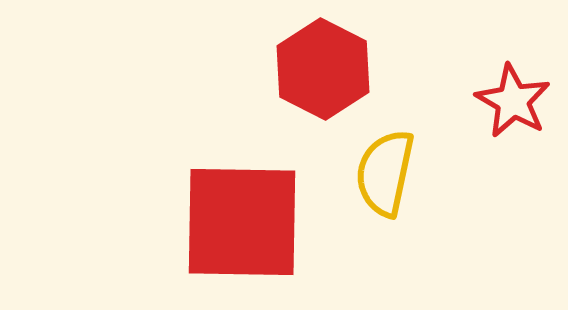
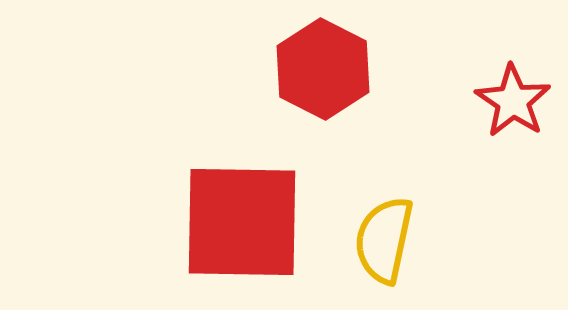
red star: rotated 4 degrees clockwise
yellow semicircle: moved 1 px left, 67 px down
